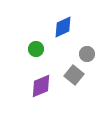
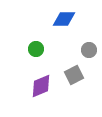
blue diamond: moved 1 px right, 8 px up; rotated 25 degrees clockwise
gray circle: moved 2 px right, 4 px up
gray square: rotated 24 degrees clockwise
